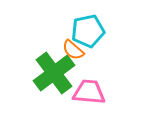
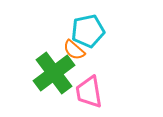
orange semicircle: moved 1 px right
pink trapezoid: rotated 104 degrees counterclockwise
